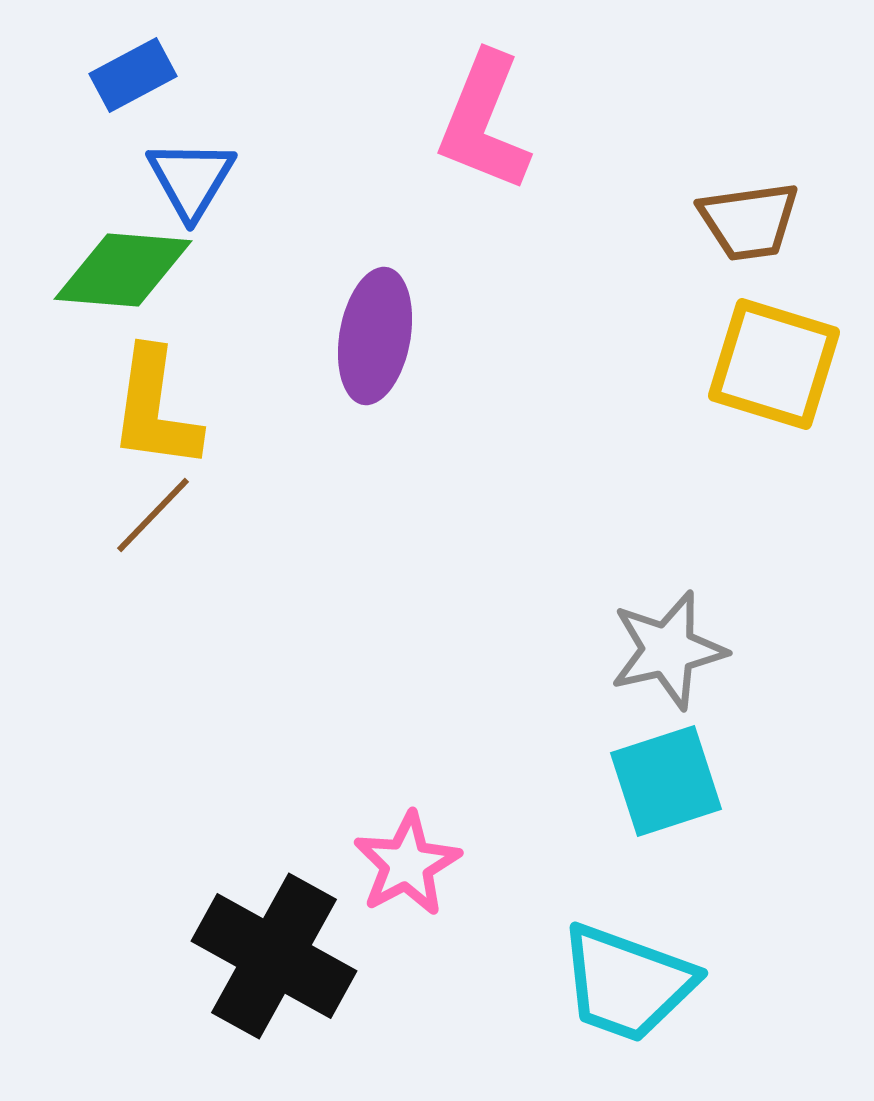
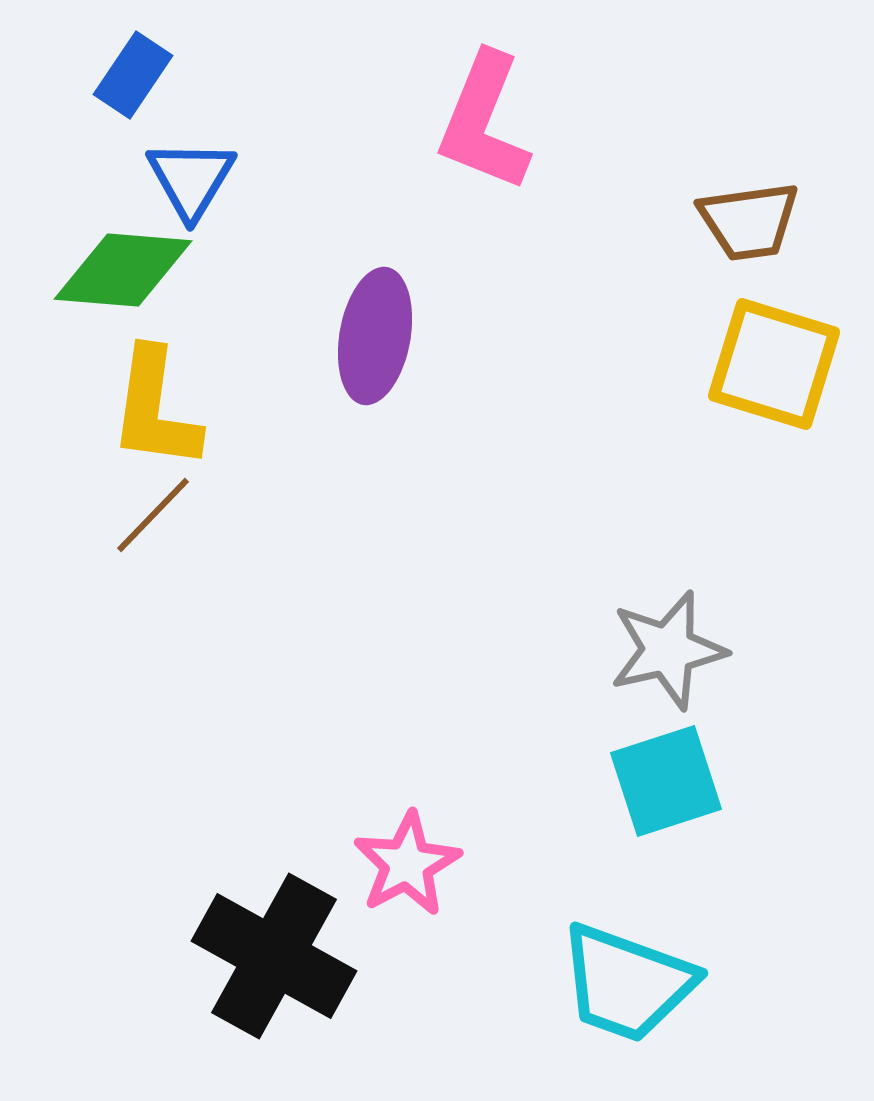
blue rectangle: rotated 28 degrees counterclockwise
